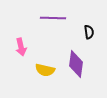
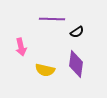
purple line: moved 1 px left, 1 px down
black semicircle: moved 12 px left; rotated 64 degrees clockwise
